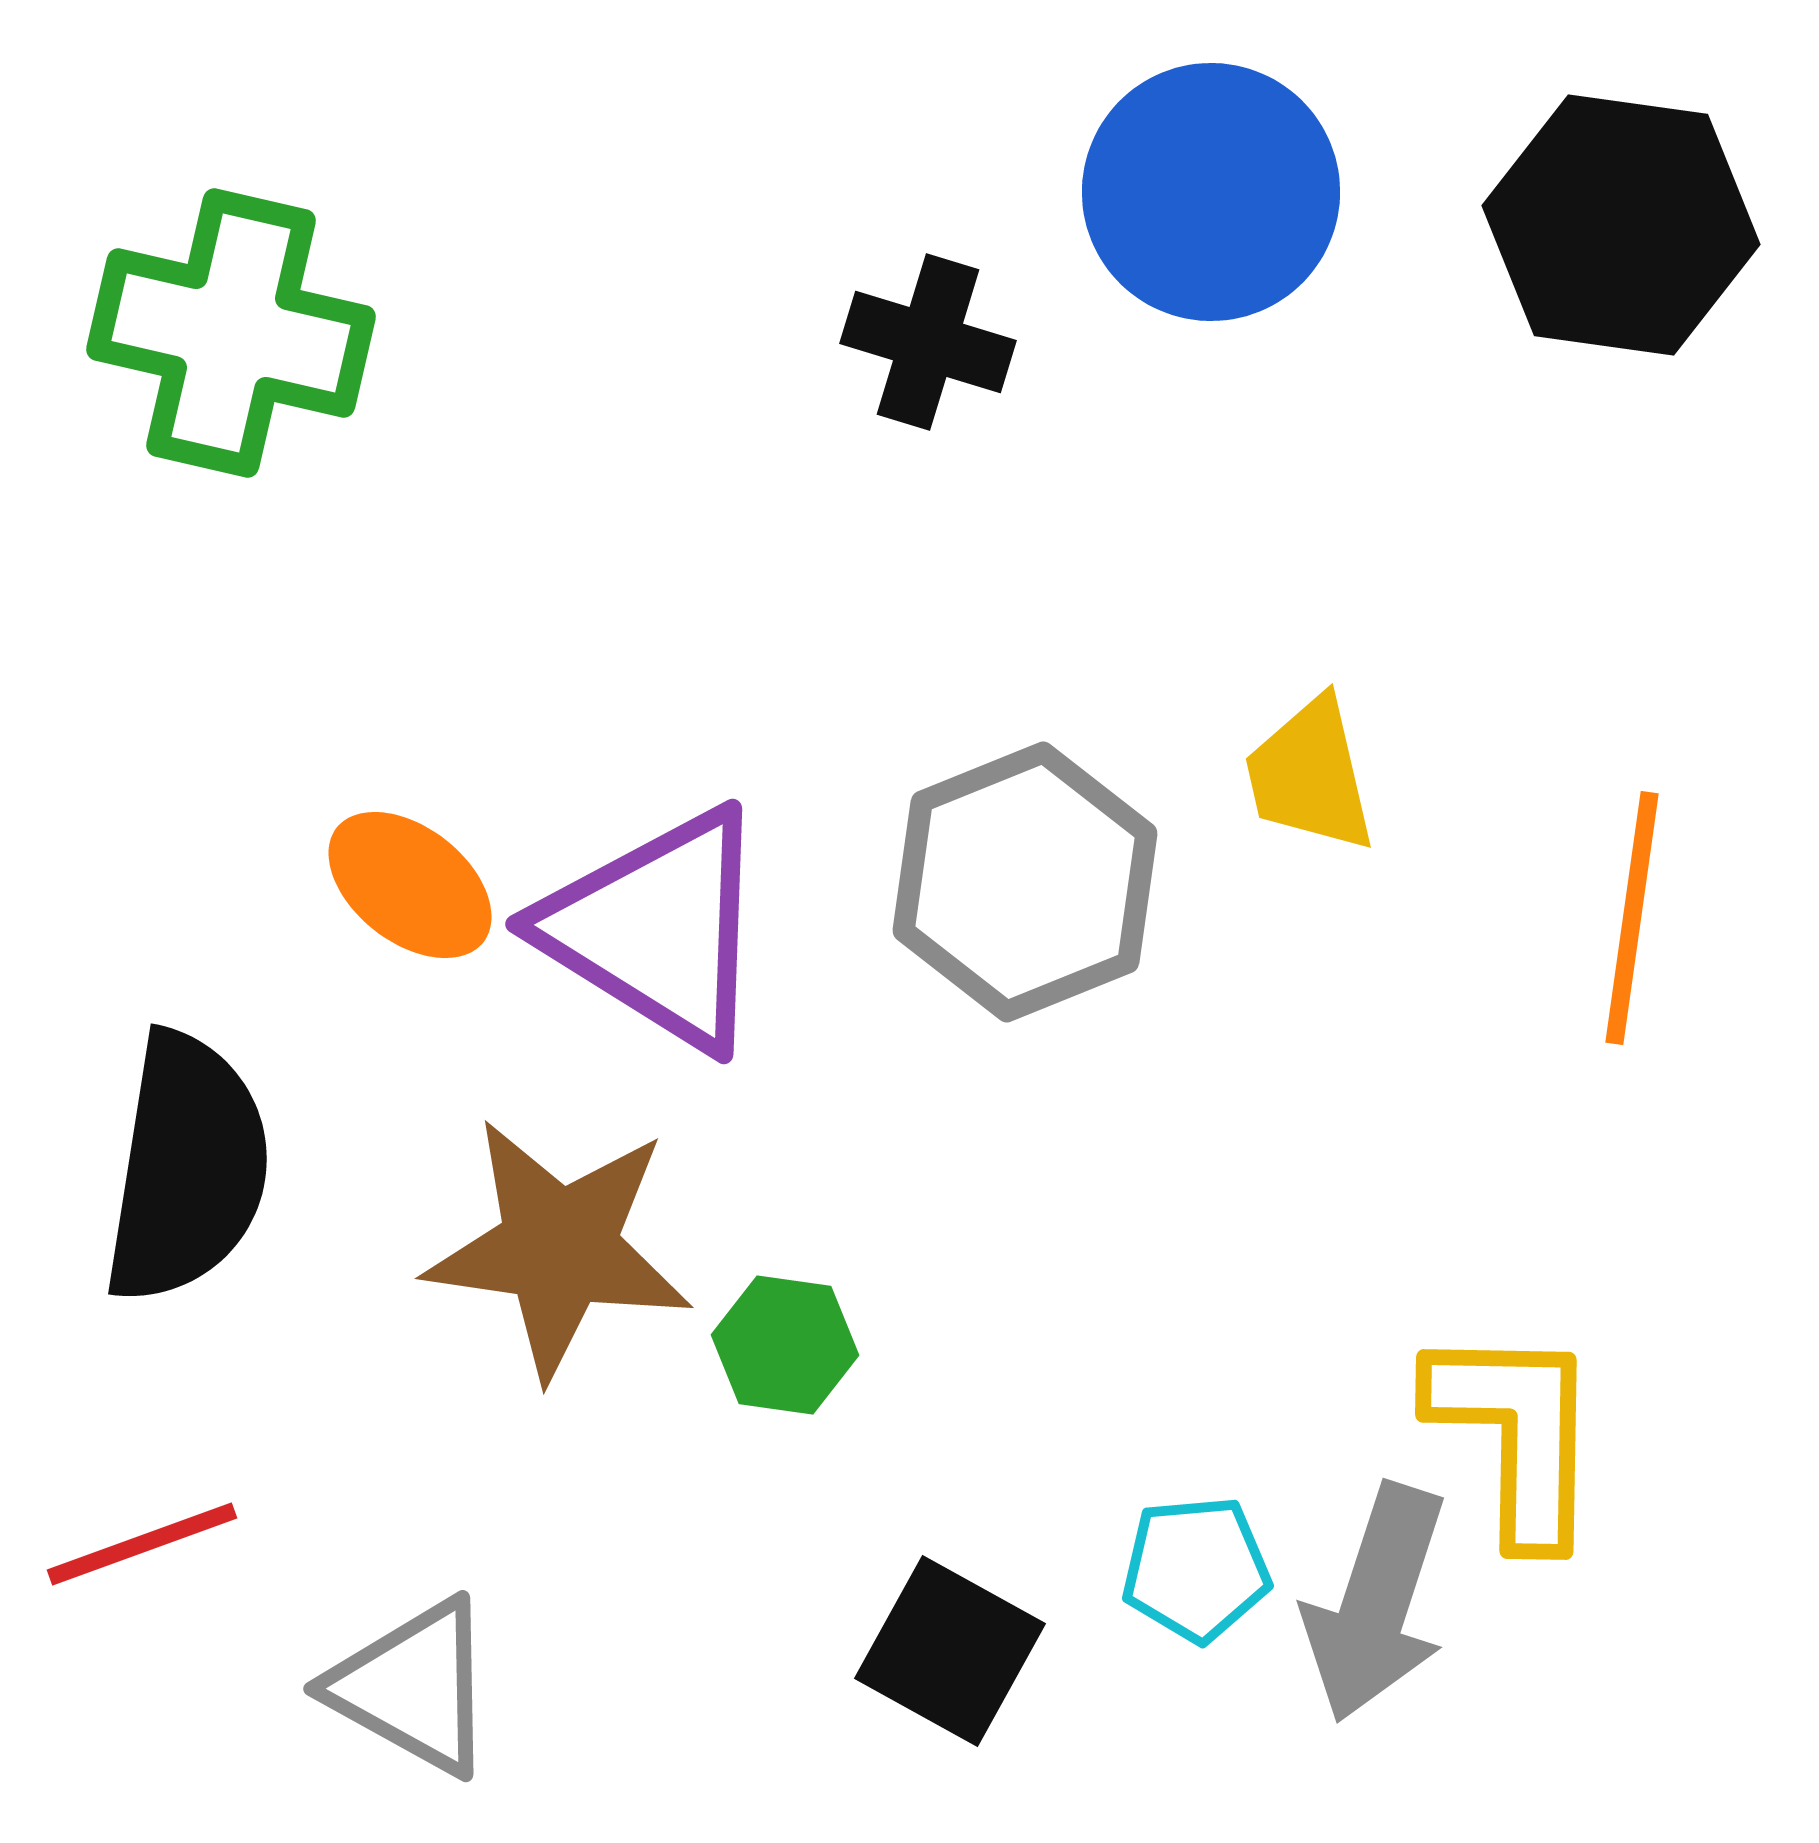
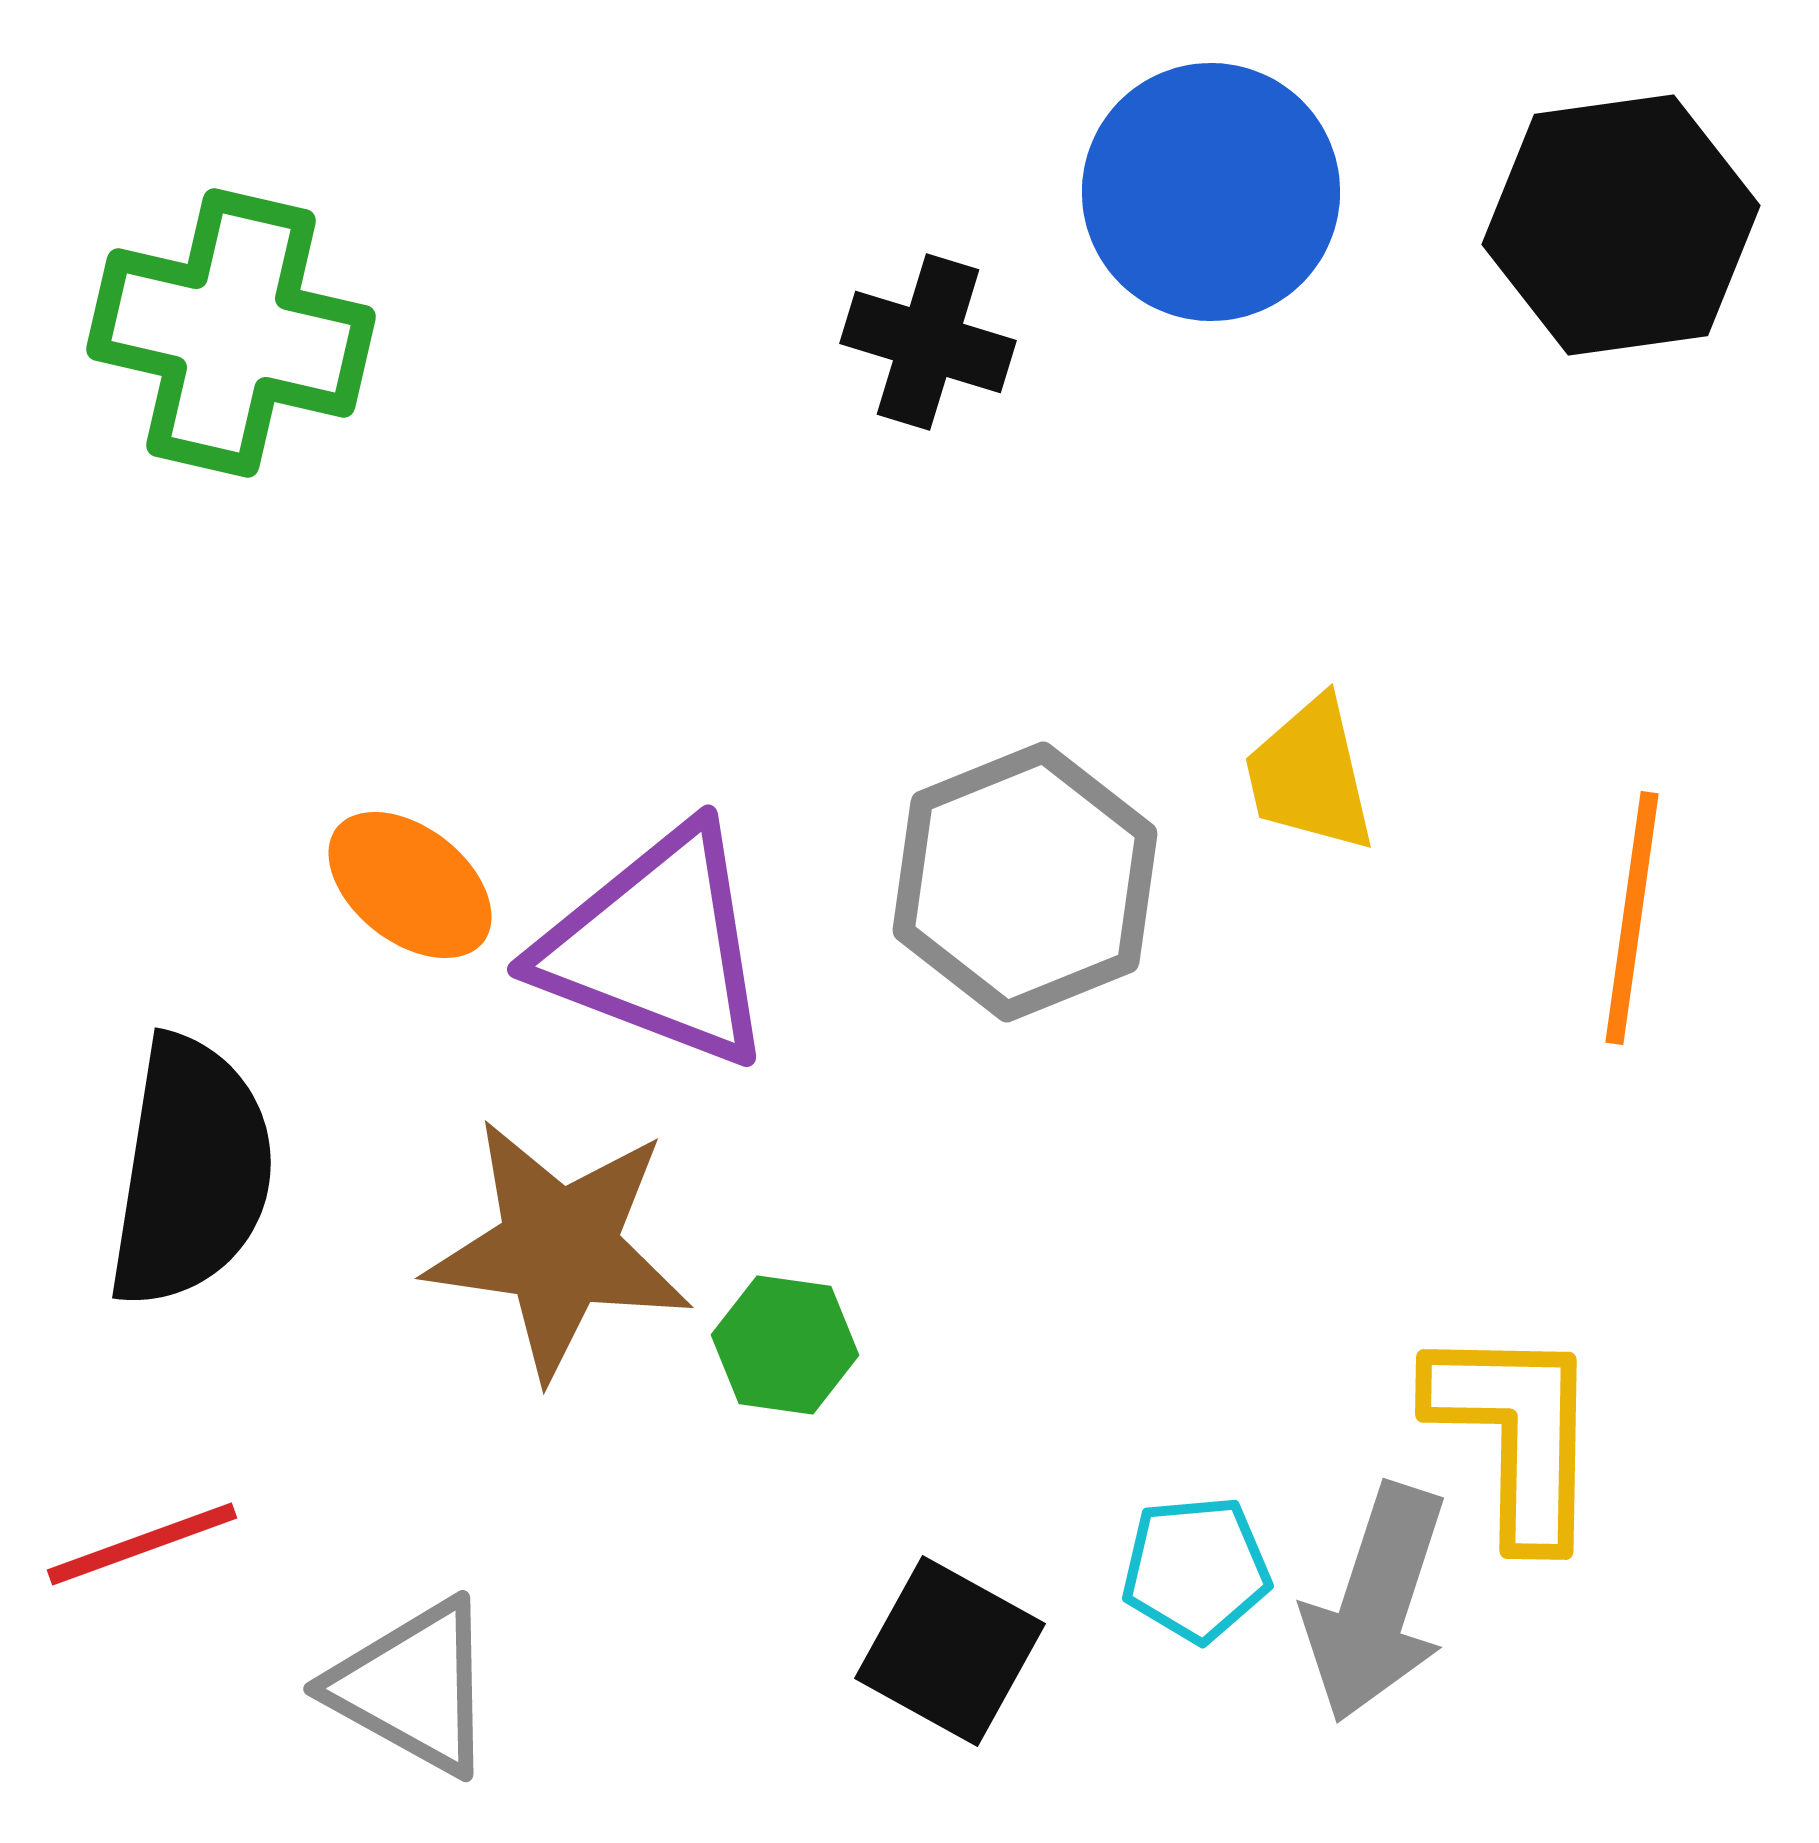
black hexagon: rotated 16 degrees counterclockwise
purple triangle: moved 18 px down; rotated 11 degrees counterclockwise
black semicircle: moved 4 px right, 4 px down
